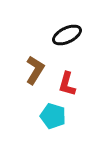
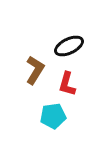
black ellipse: moved 2 px right, 11 px down
cyan pentagon: rotated 25 degrees counterclockwise
